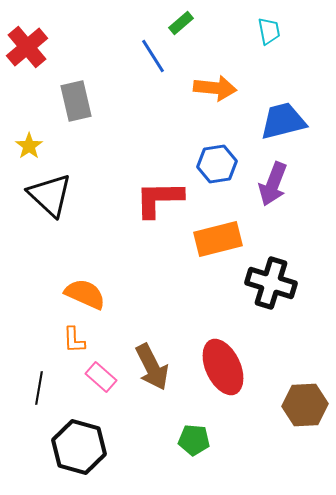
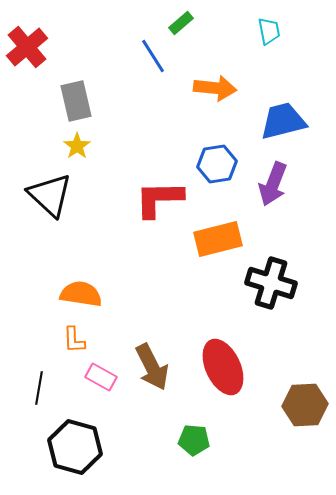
yellow star: moved 48 px right
orange semicircle: moved 4 px left; rotated 15 degrees counterclockwise
pink rectangle: rotated 12 degrees counterclockwise
black hexagon: moved 4 px left
